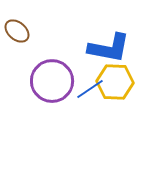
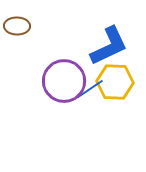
brown ellipse: moved 5 px up; rotated 40 degrees counterclockwise
blue L-shape: moved 2 px up; rotated 36 degrees counterclockwise
purple circle: moved 12 px right
